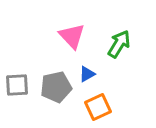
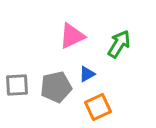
pink triangle: rotated 48 degrees clockwise
